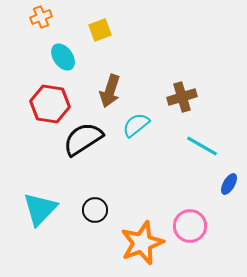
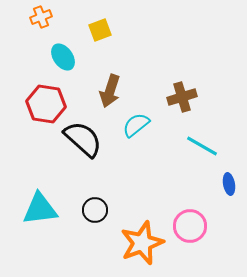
red hexagon: moved 4 px left
black semicircle: rotated 75 degrees clockwise
blue ellipse: rotated 40 degrees counterclockwise
cyan triangle: rotated 39 degrees clockwise
